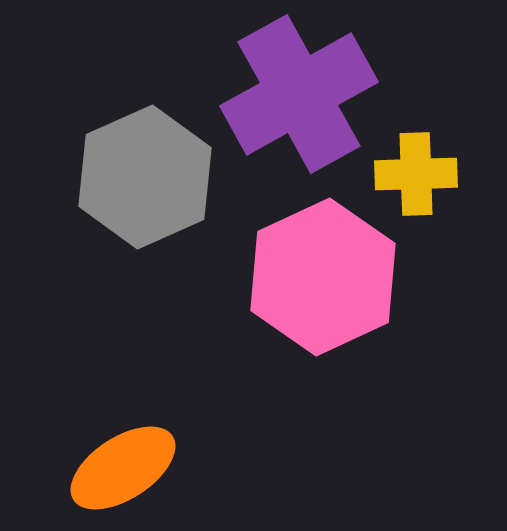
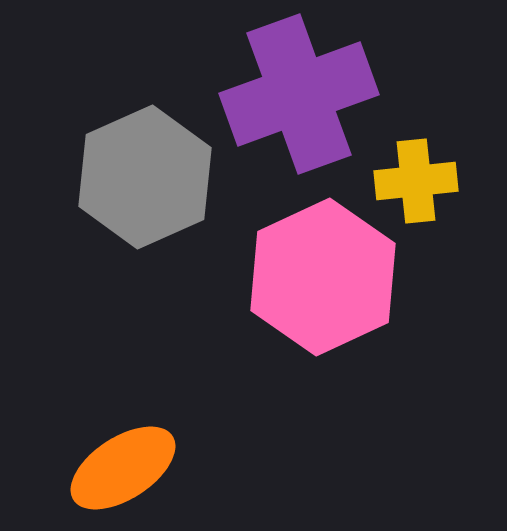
purple cross: rotated 9 degrees clockwise
yellow cross: moved 7 px down; rotated 4 degrees counterclockwise
